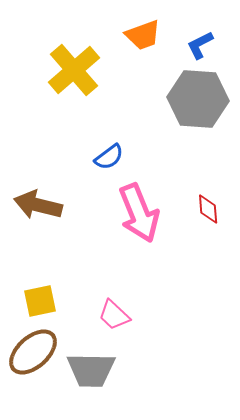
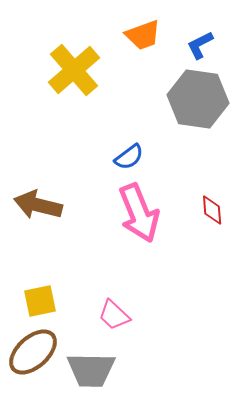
gray hexagon: rotated 4 degrees clockwise
blue semicircle: moved 20 px right
red diamond: moved 4 px right, 1 px down
